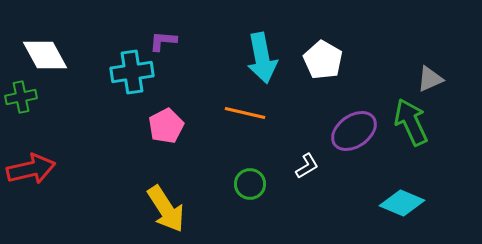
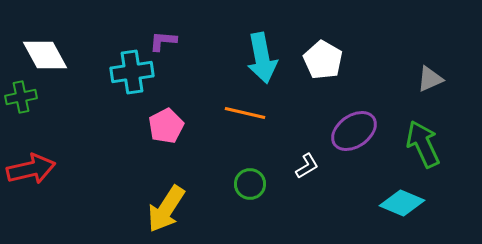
green arrow: moved 12 px right, 22 px down
yellow arrow: rotated 66 degrees clockwise
